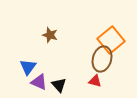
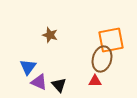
orange square: rotated 28 degrees clockwise
red triangle: rotated 16 degrees counterclockwise
